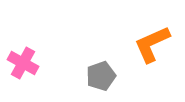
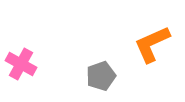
pink cross: moved 2 px left, 1 px down
